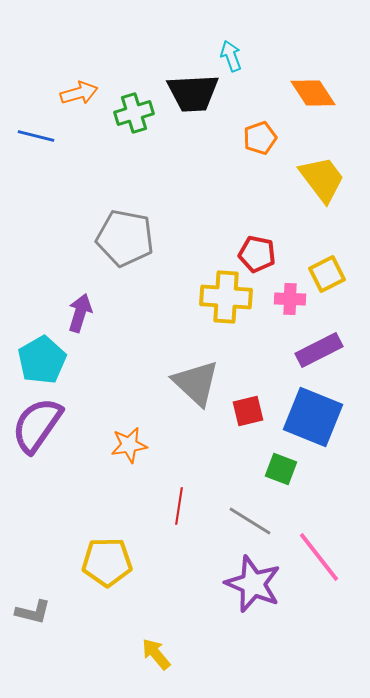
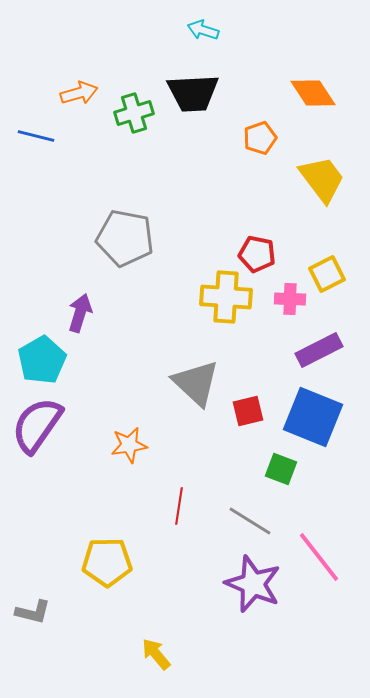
cyan arrow: moved 28 px left, 26 px up; rotated 52 degrees counterclockwise
